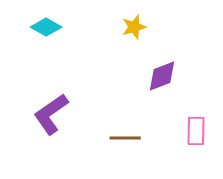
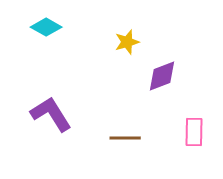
yellow star: moved 7 px left, 15 px down
purple L-shape: rotated 93 degrees clockwise
pink rectangle: moved 2 px left, 1 px down
